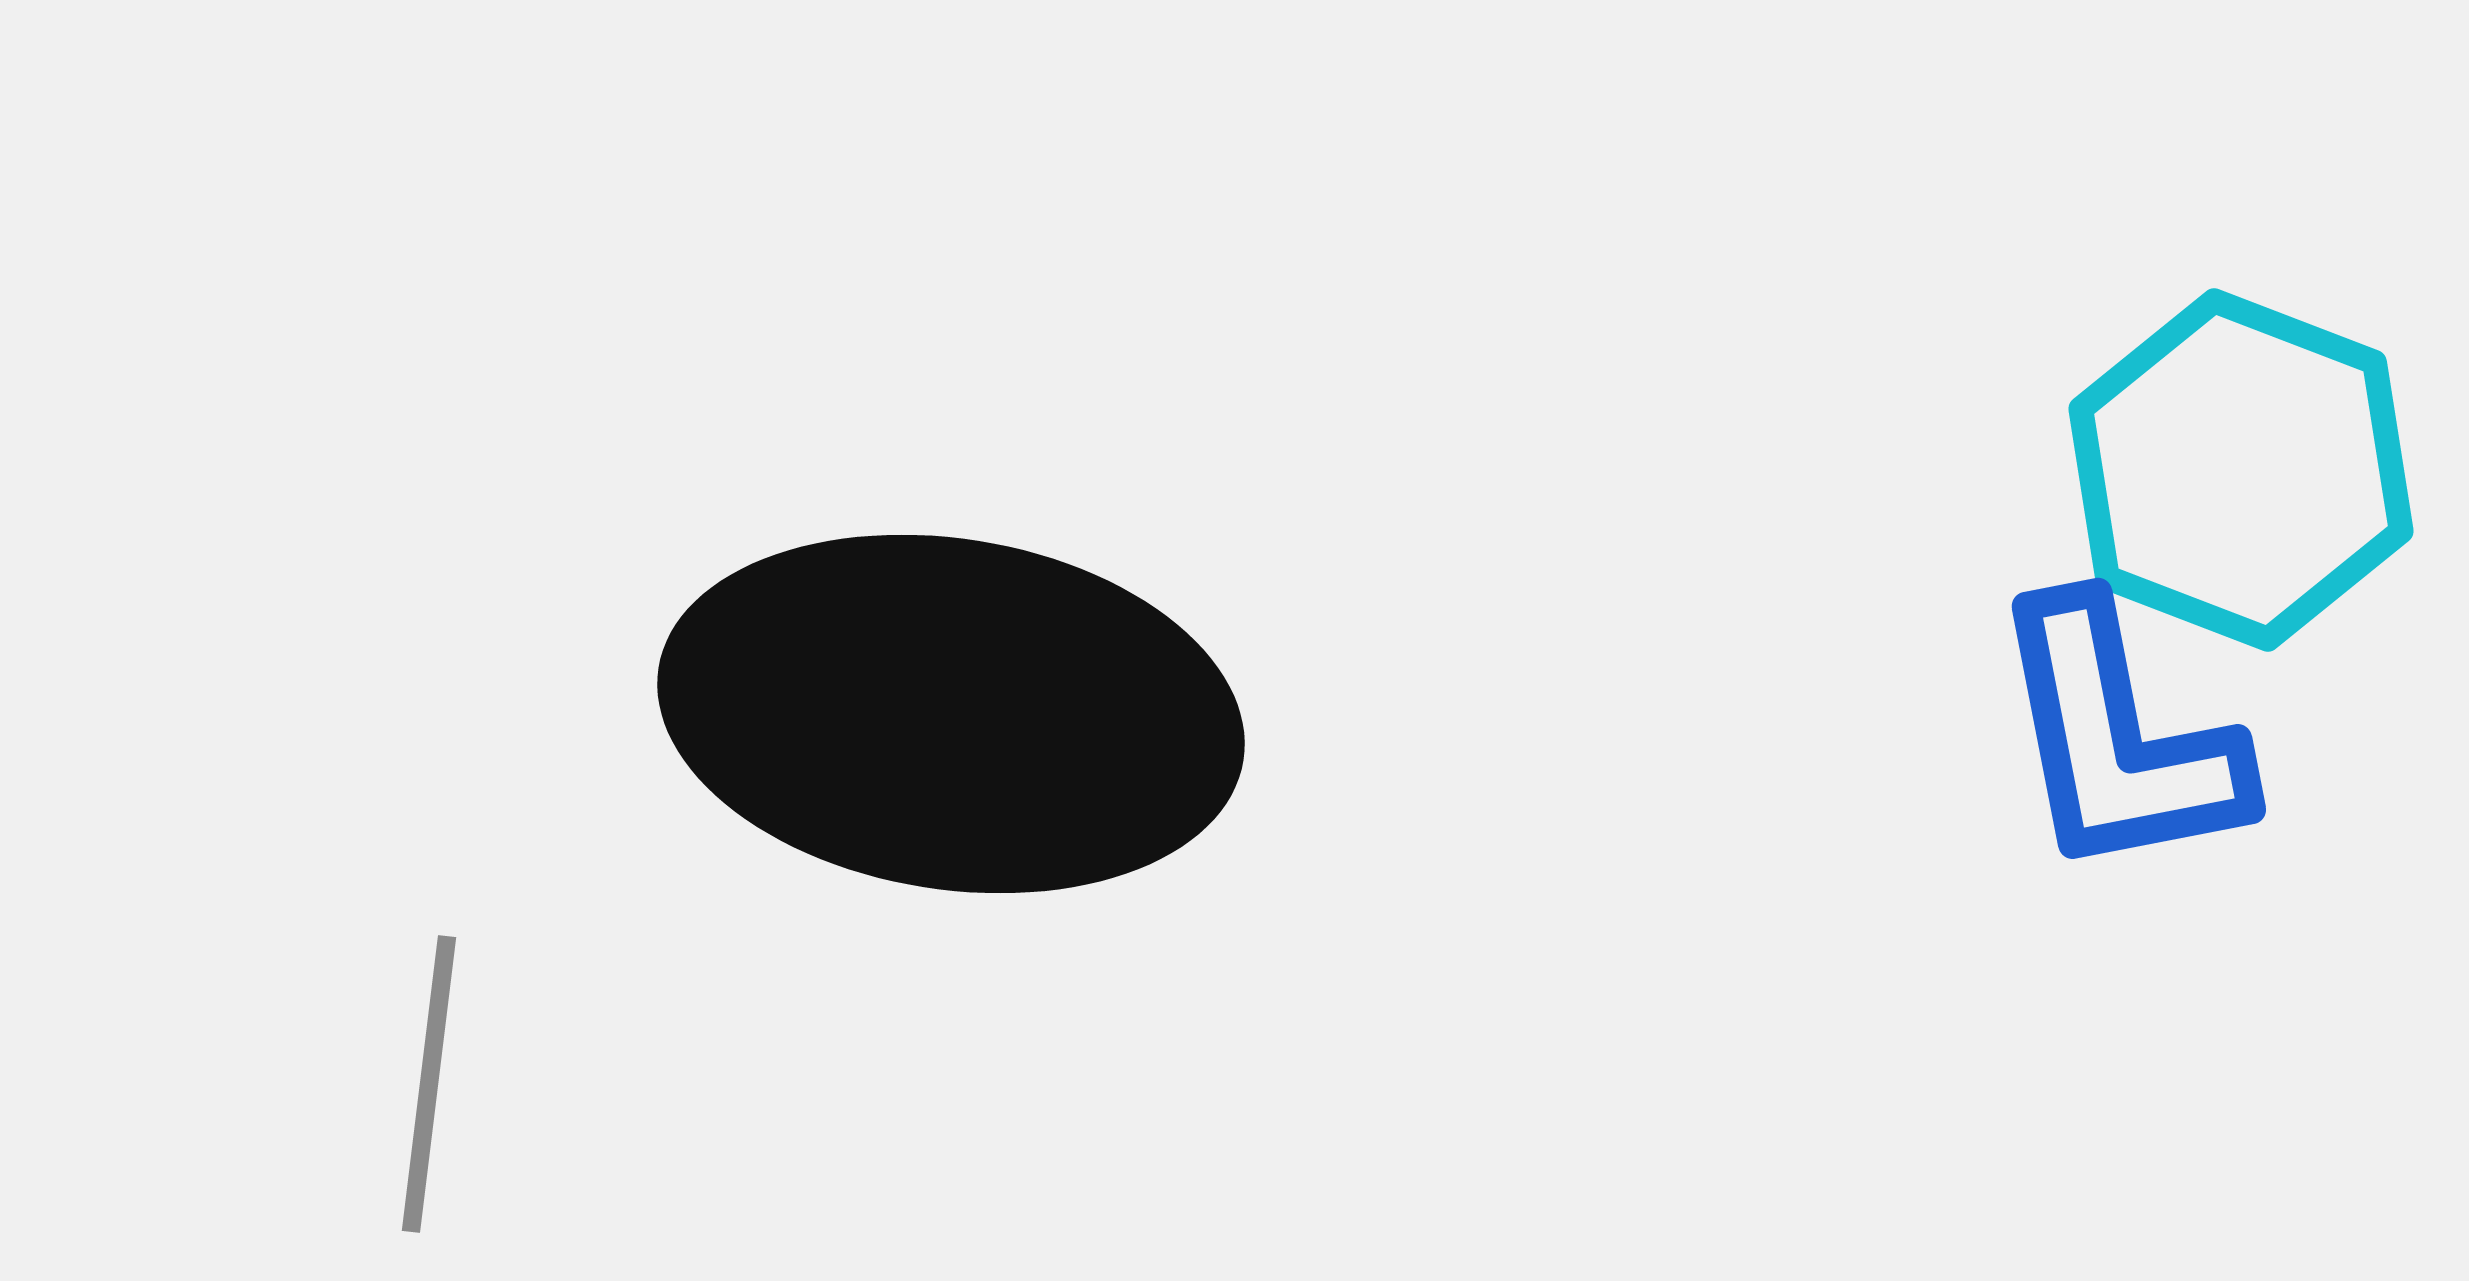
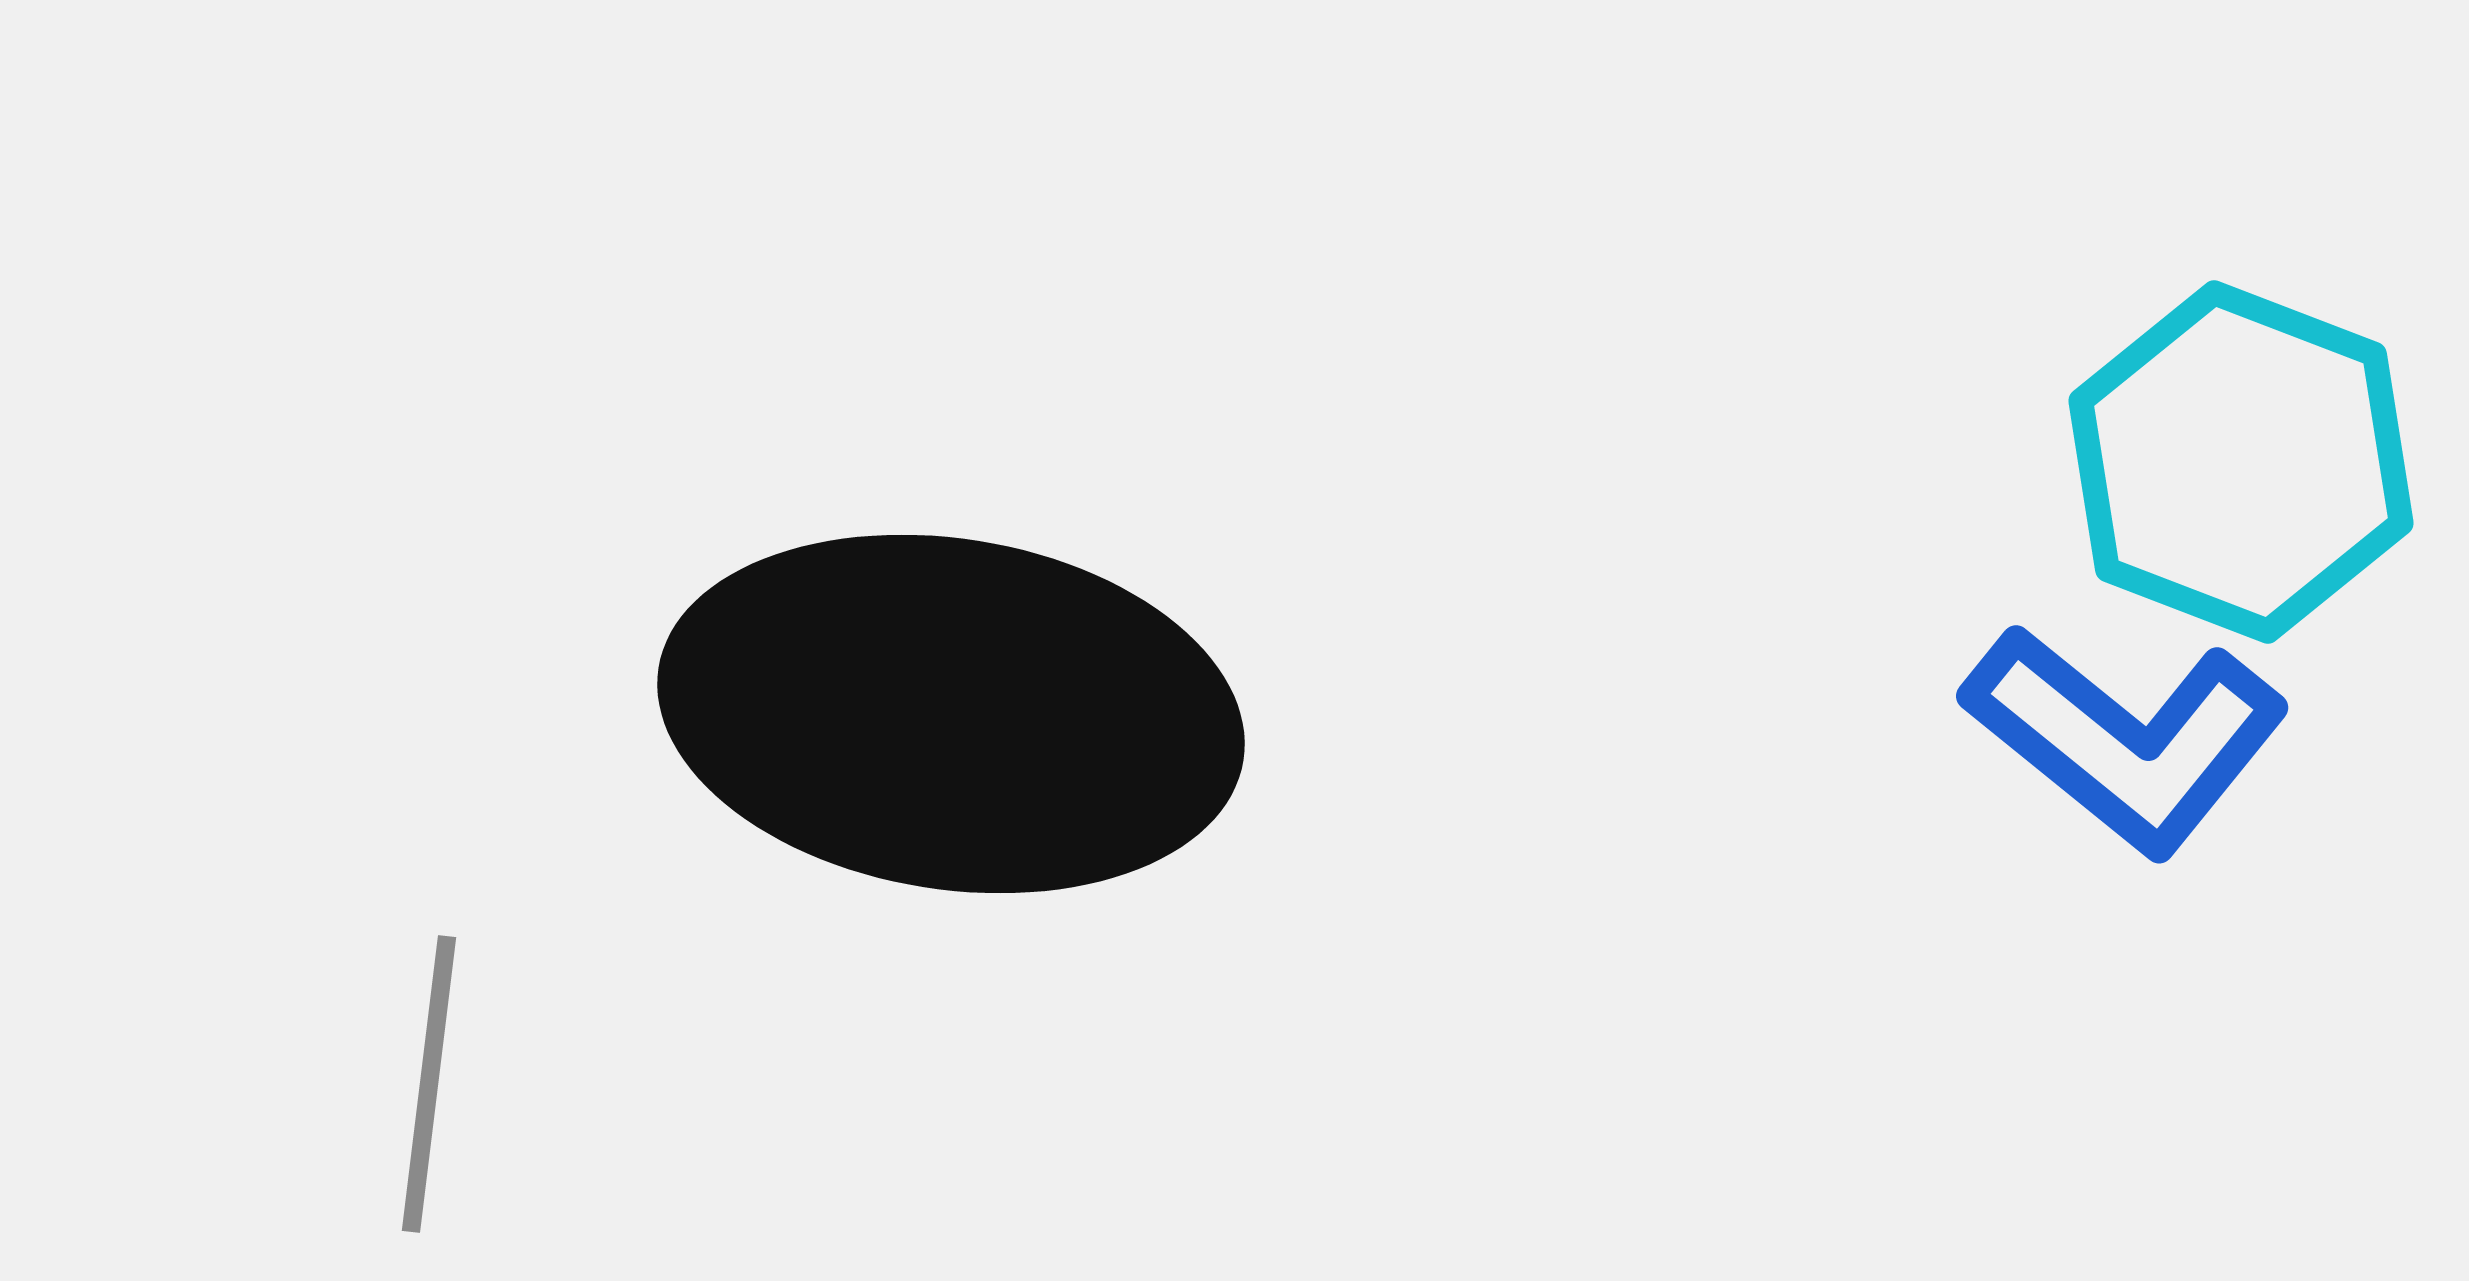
cyan hexagon: moved 8 px up
blue L-shape: moved 8 px right; rotated 40 degrees counterclockwise
